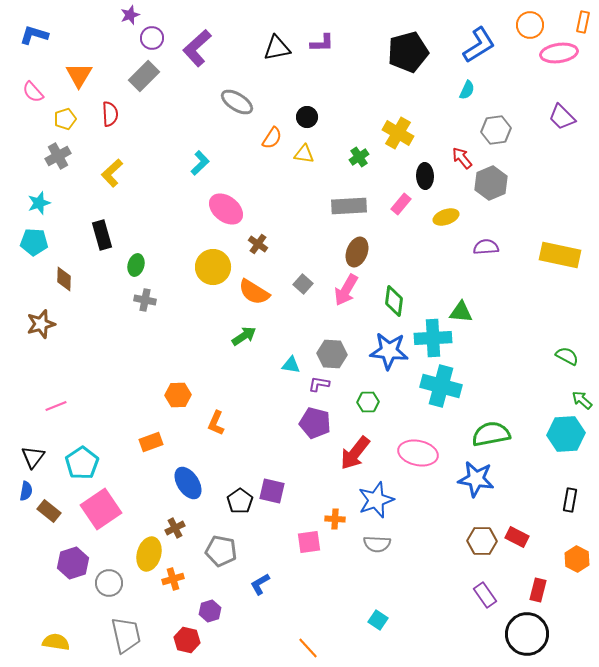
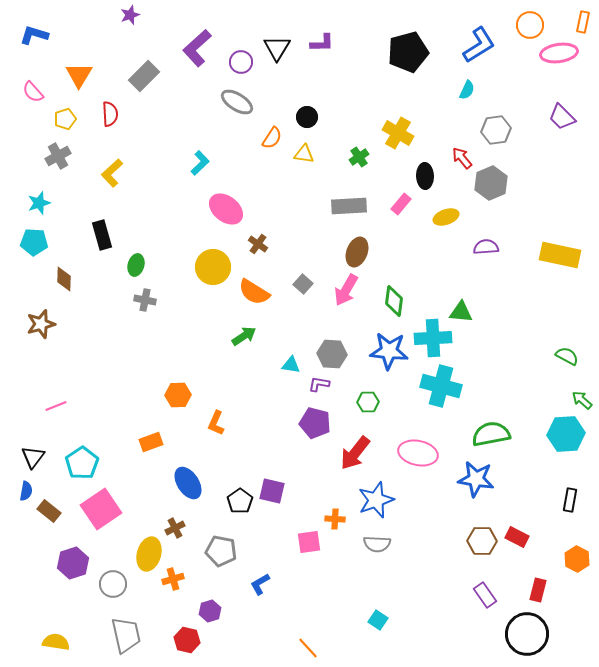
purple circle at (152, 38): moved 89 px right, 24 px down
black triangle at (277, 48): rotated 48 degrees counterclockwise
gray circle at (109, 583): moved 4 px right, 1 px down
